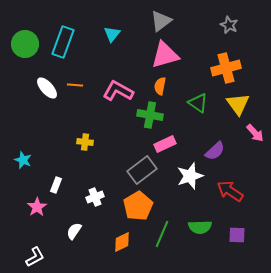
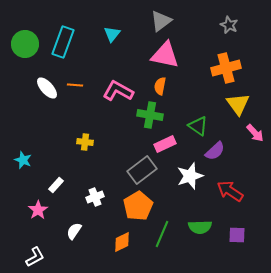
pink triangle: rotated 28 degrees clockwise
green triangle: moved 23 px down
white rectangle: rotated 21 degrees clockwise
pink star: moved 1 px right, 3 px down
